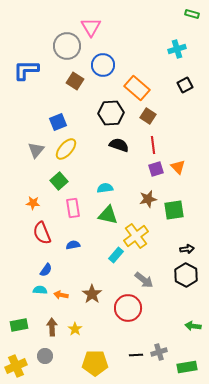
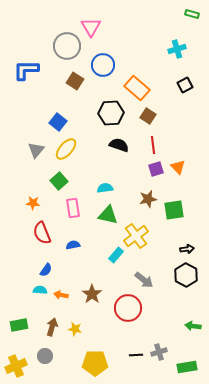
blue square at (58, 122): rotated 30 degrees counterclockwise
brown arrow at (52, 327): rotated 18 degrees clockwise
yellow star at (75, 329): rotated 24 degrees counterclockwise
